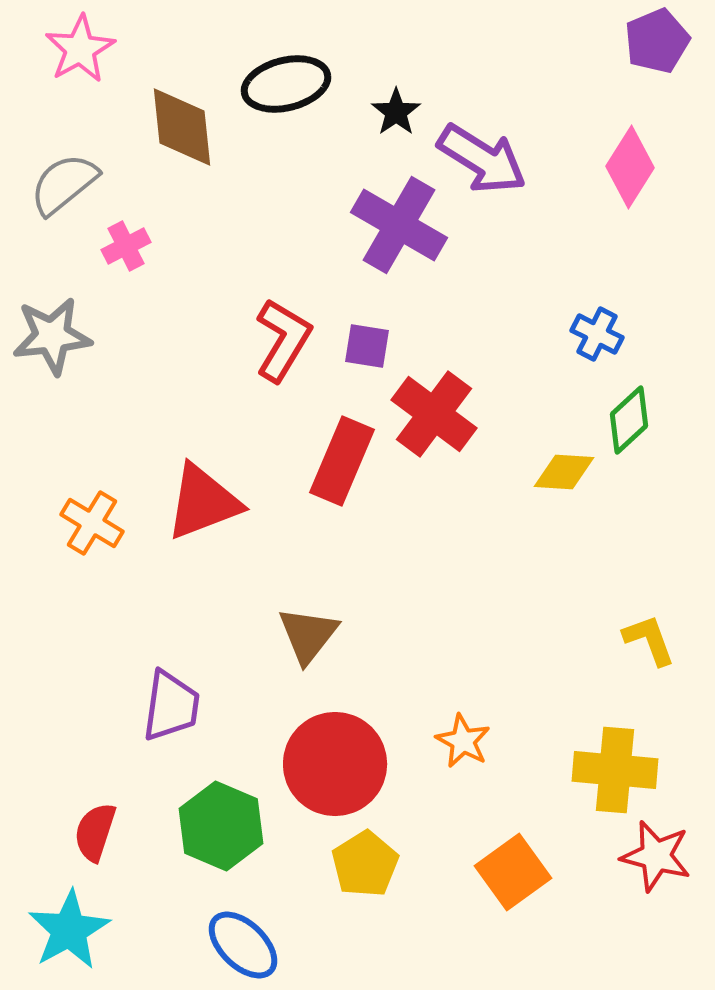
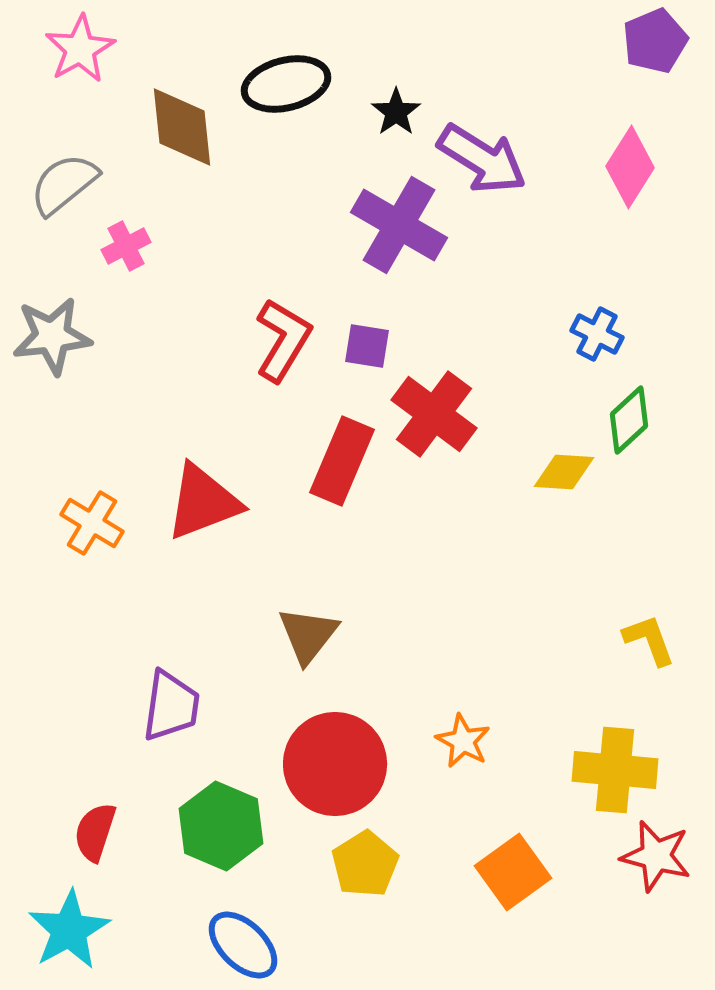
purple pentagon: moved 2 px left
